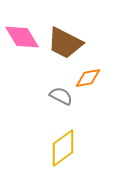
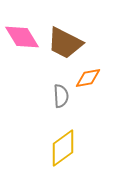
gray semicircle: rotated 60 degrees clockwise
